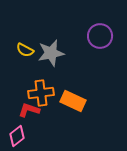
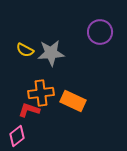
purple circle: moved 4 px up
gray star: rotated 8 degrees clockwise
